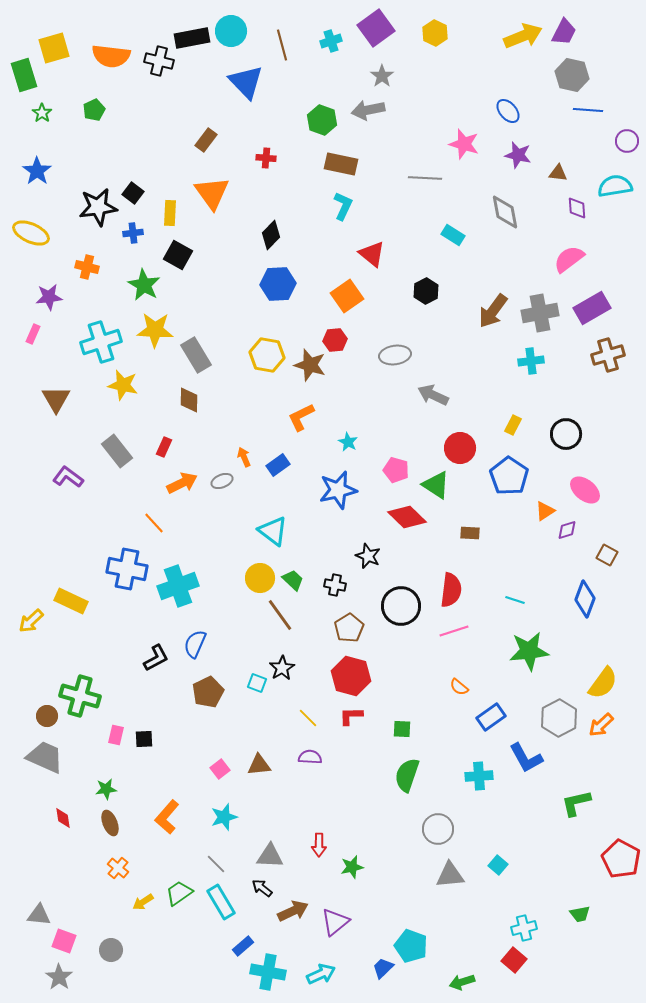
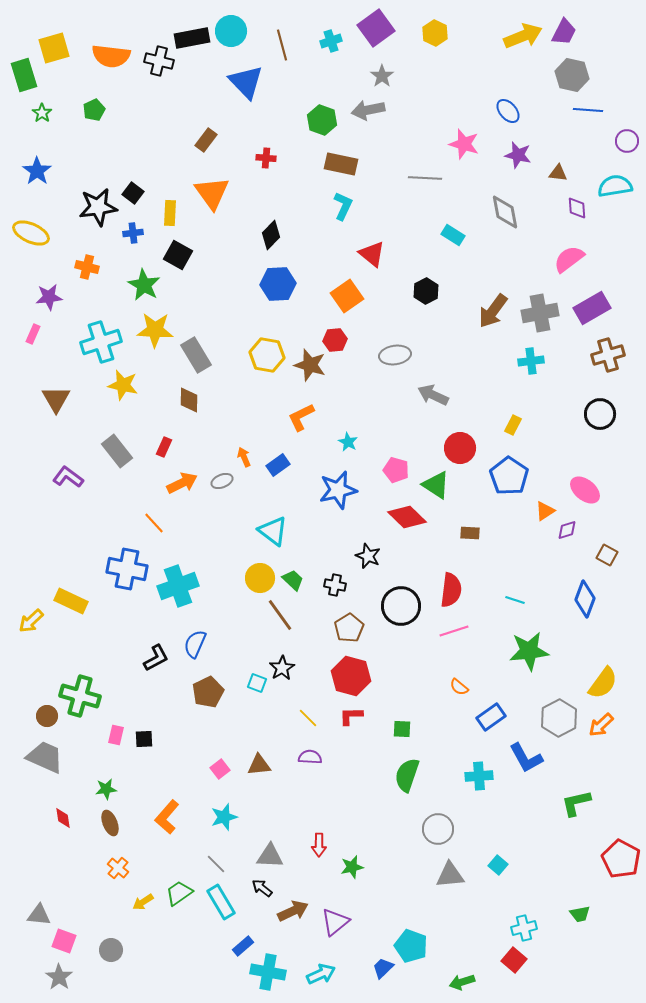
black circle at (566, 434): moved 34 px right, 20 px up
